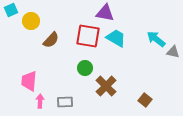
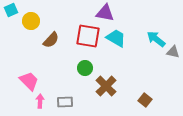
pink trapezoid: rotated 130 degrees clockwise
